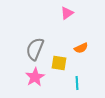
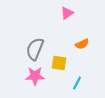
orange semicircle: moved 1 px right, 4 px up
pink star: moved 1 px up; rotated 30 degrees clockwise
cyan line: rotated 32 degrees clockwise
